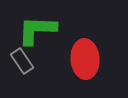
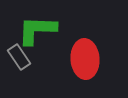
gray rectangle: moved 3 px left, 4 px up
